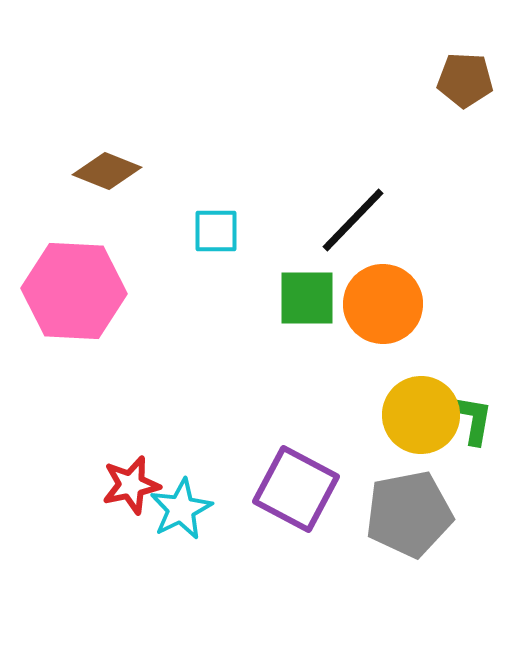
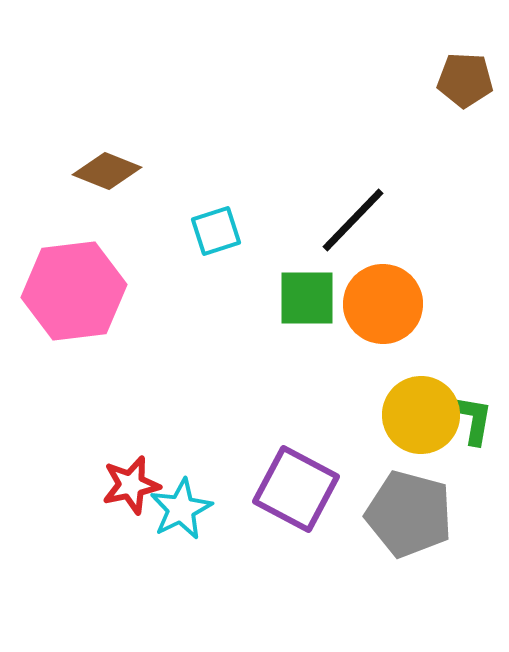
cyan square: rotated 18 degrees counterclockwise
pink hexagon: rotated 10 degrees counterclockwise
gray pentagon: rotated 26 degrees clockwise
